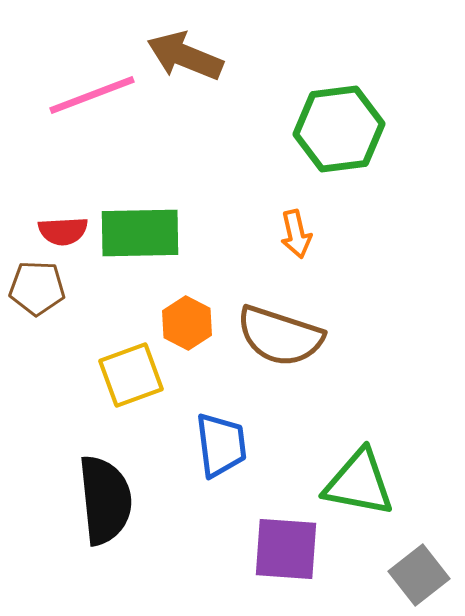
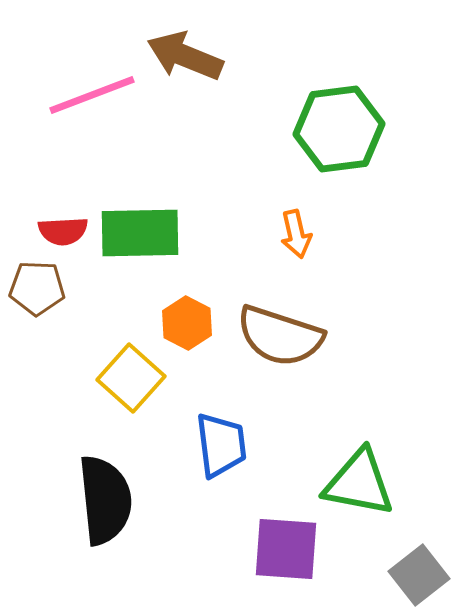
yellow square: moved 3 px down; rotated 28 degrees counterclockwise
